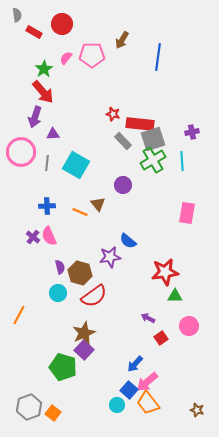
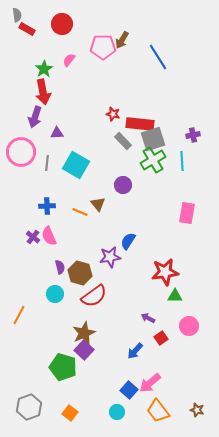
red rectangle at (34, 32): moved 7 px left, 3 px up
pink pentagon at (92, 55): moved 11 px right, 8 px up
blue line at (158, 57): rotated 40 degrees counterclockwise
pink semicircle at (66, 58): moved 3 px right, 2 px down
red arrow at (43, 92): rotated 30 degrees clockwise
purple cross at (192, 132): moved 1 px right, 3 px down
purple triangle at (53, 134): moved 4 px right, 1 px up
blue semicircle at (128, 241): rotated 84 degrees clockwise
cyan circle at (58, 293): moved 3 px left, 1 px down
blue arrow at (135, 364): moved 13 px up
pink arrow at (147, 382): moved 3 px right, 1 px down
orange trapezoid at (148, 403): moved 10 px right, 8 px down
cyan circle at (117, 405): moved 7 px down
orange square at (53, 413): moved 17 px right
